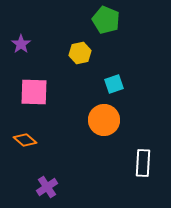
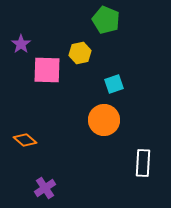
pink square: moved 13 px right, 22 px up
purple cross: moved 2 px left, 1 px down
